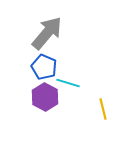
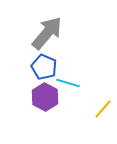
yellow line: rotated 55 degrees clockwise
